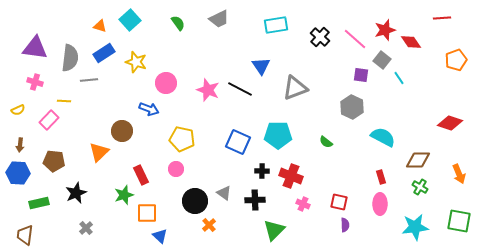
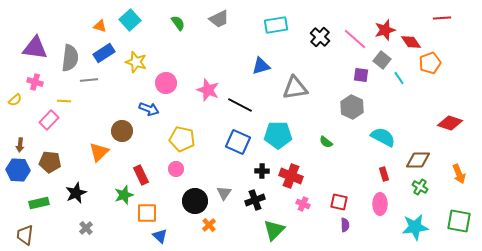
orange pentagon at (456, 60): moved 26 px left, 3 px down
blue triangle at (261, 66): rotated 48 degrees clockwise
gray triangle at (295, 88): rotated 12 degrees clockwise
black line at (240, 89): moved 16 px down
yellow semicircle at (18, 110): moved 3 px left, 10 px up; rotated 16 degrees counterclockwise
brown pentagon at (54, 161): moved 4 px left, 1 px down
blue hexagon at (18, 173): moved 3 px up
red rectangle at (381, 177): moved 3 px right, 3 px up
gray triangle at (224, 193): rotated 28 degrees clockwise
black cross at (255, 200): rotated 18 degrees counterclockwise
